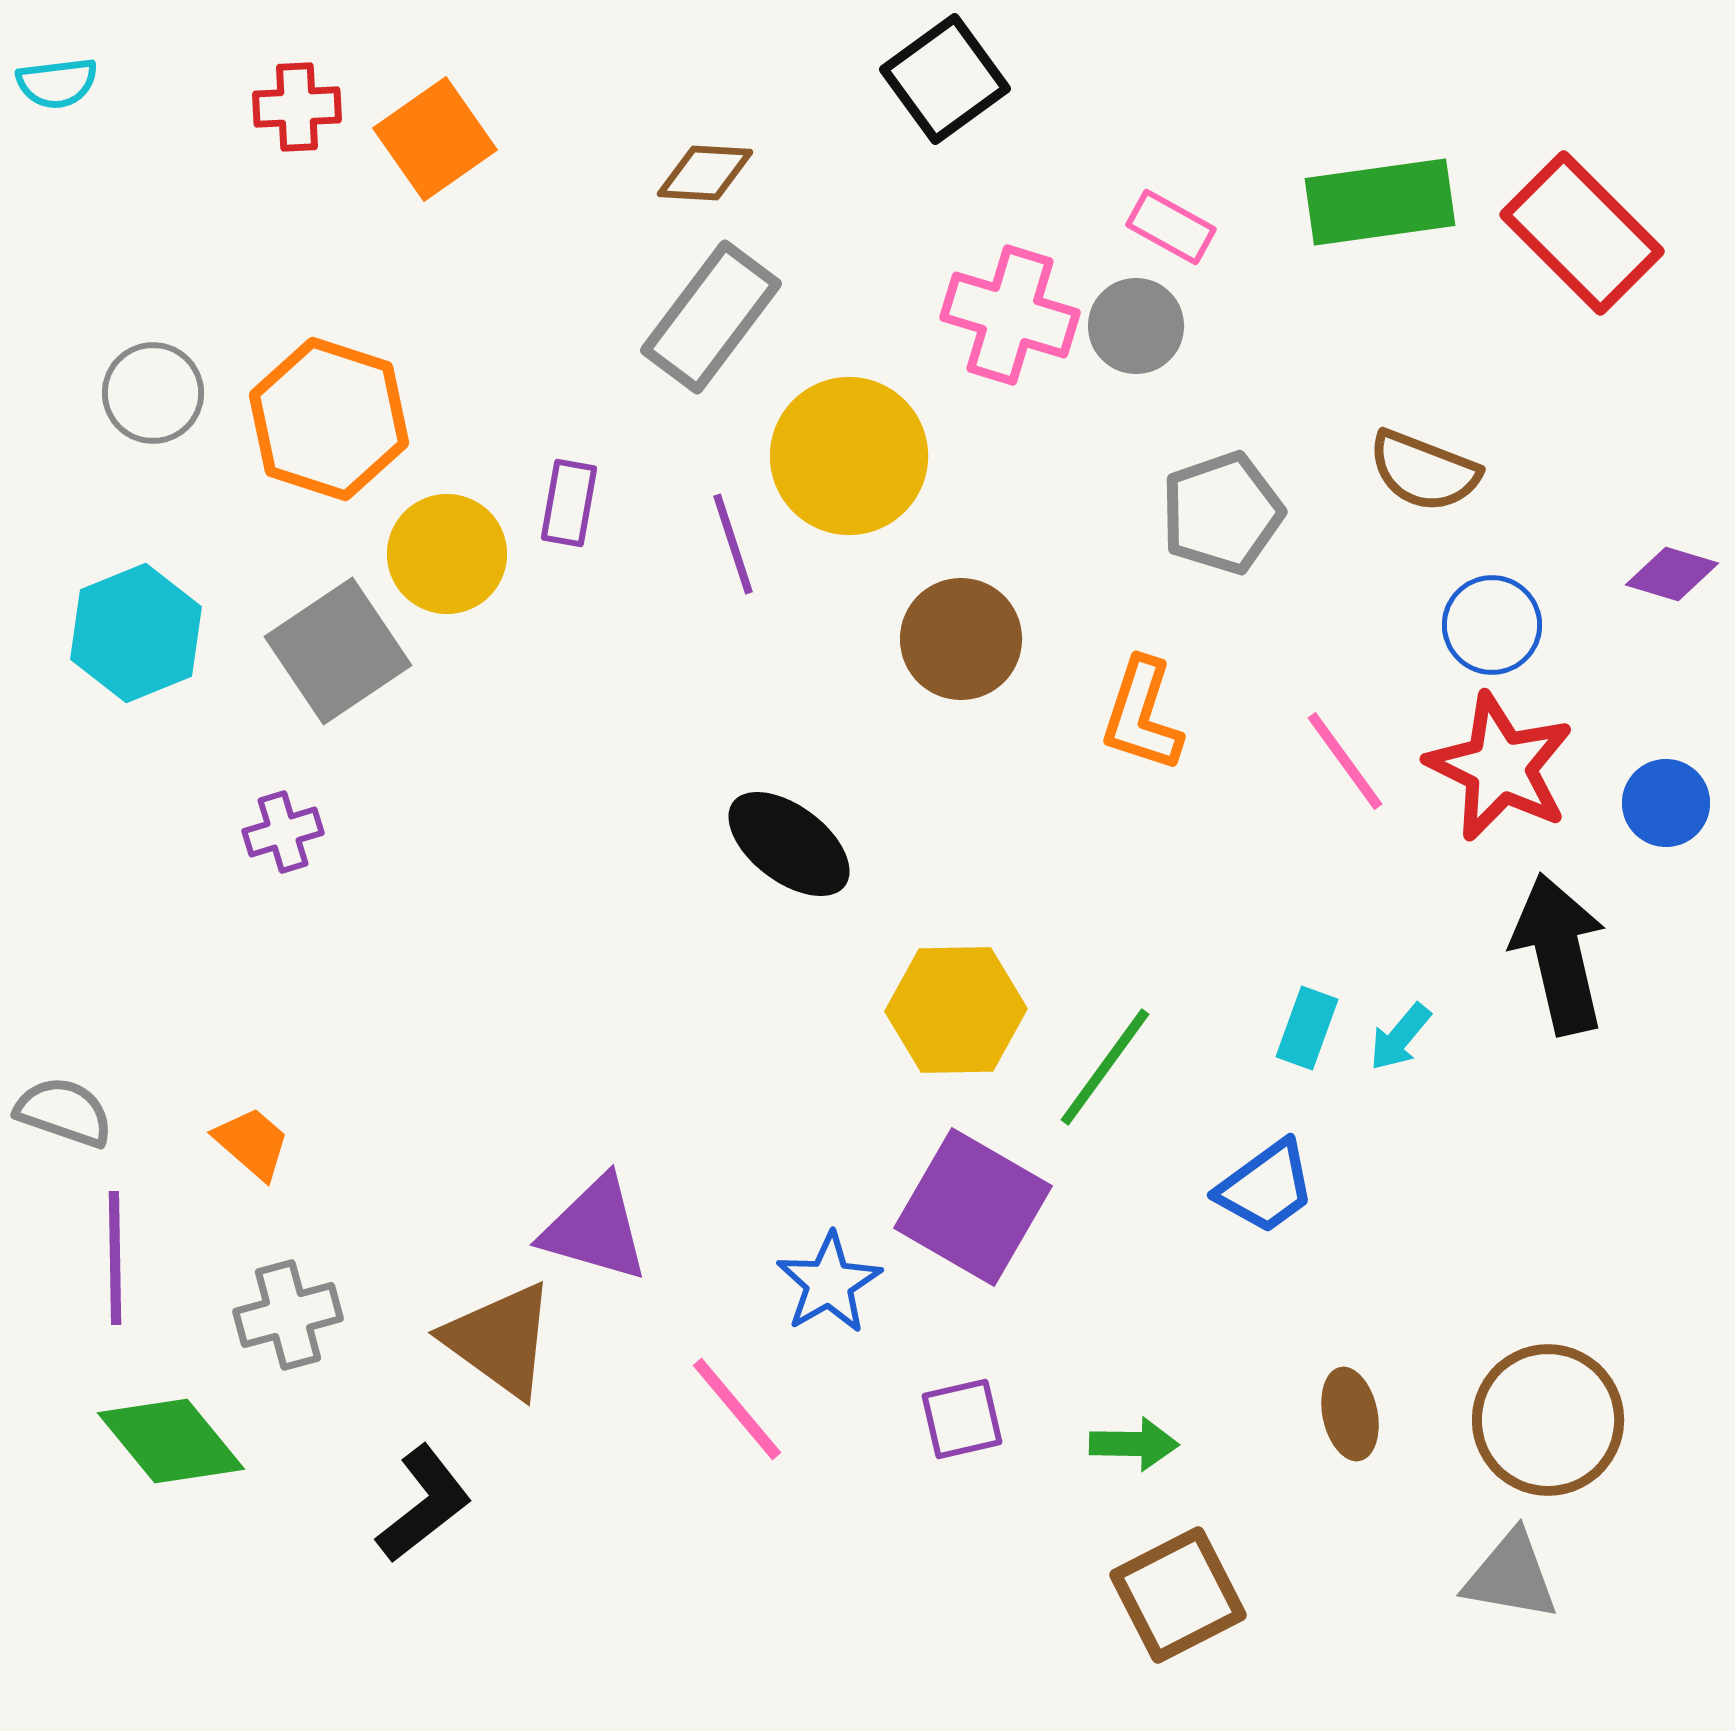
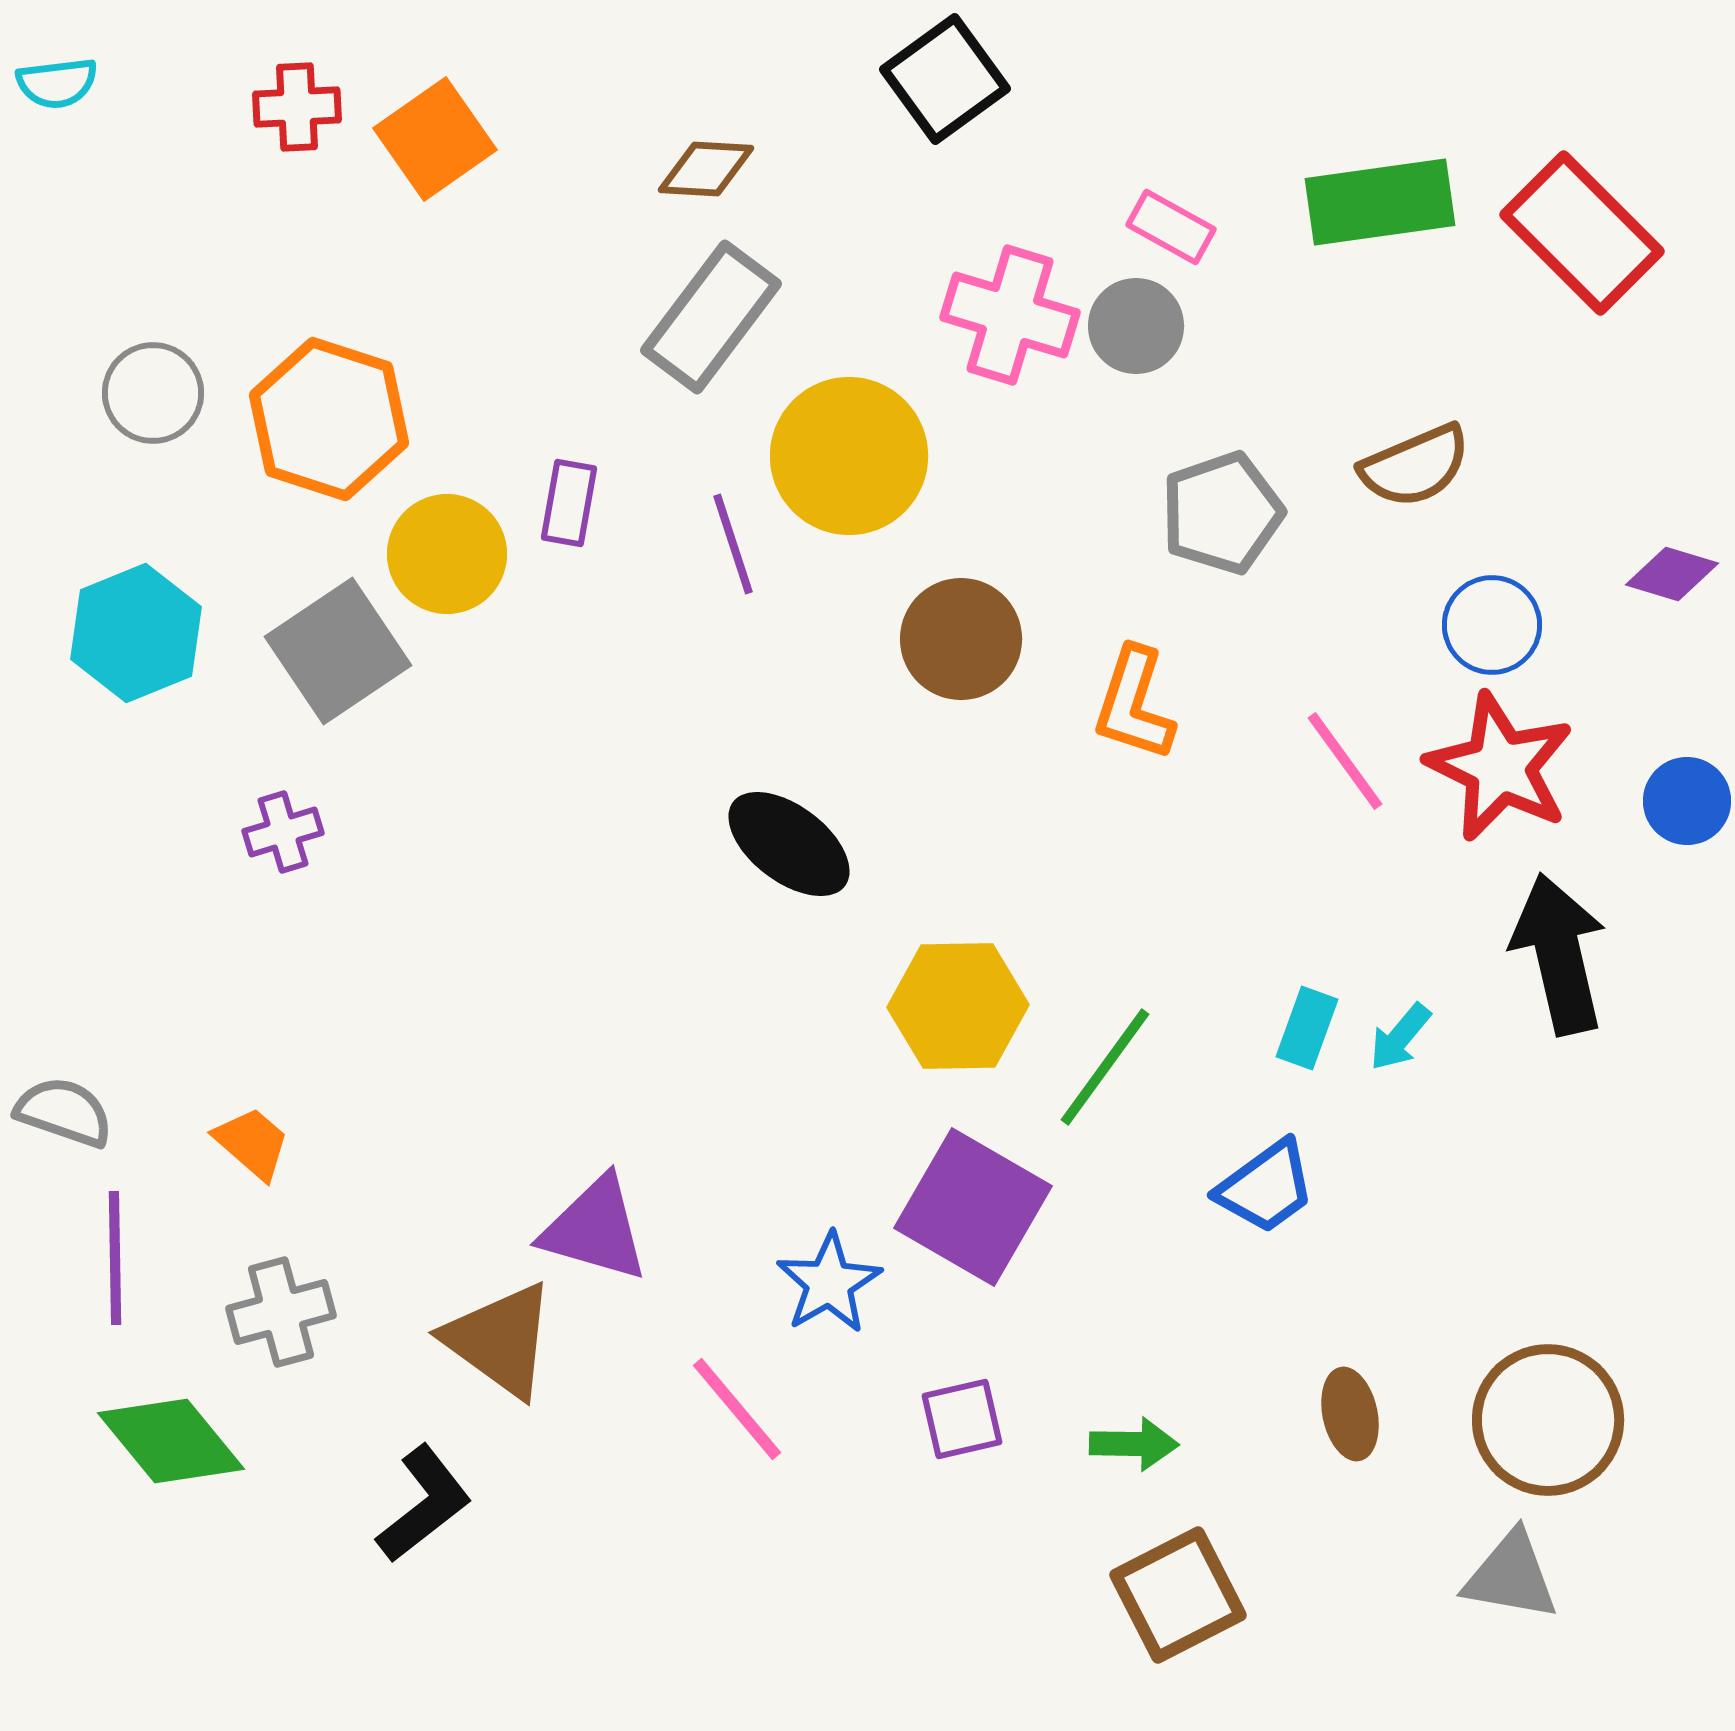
brown diamond at (705, 173): moved 1 px right, 4 px up
brown semicircle at (1424, 471): moved 9 px left, 5 px up; rotated 44 degrees counterclockwise
orange L-shape at (1142, 715): moved 8 px left, 11 px up
blue circle at (1666, 803): moved 21 px right, 2 px up
yellow hexagon at (956, 1010): moved 2 px right, 4 px up
gray cross at (288, 1315): moved 7 px left, 3 px up
